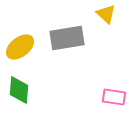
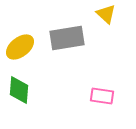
pink rectangle: moved 12 px left, 1 px up
